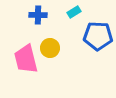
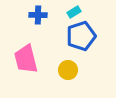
blue pentagon: moved 17 px left; rotated 20 degrees counterclockwise
yellow circle: moved 18 px right, 22 px down
